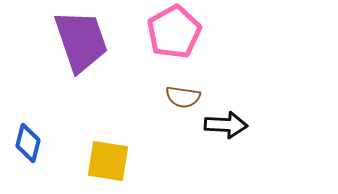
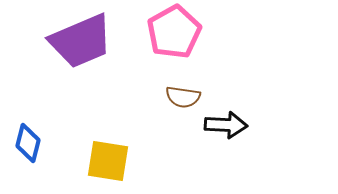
purple trapezoid: rotated 86 degrees clockwise
